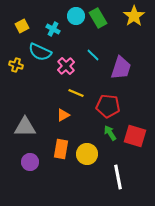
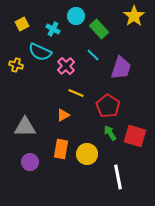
green rectangle: moved 1 px right, 11 px down; rotated 12 degrees counterclockwise
yellow square: moved 2 px up
red pentagon: rotated 25 degrees clockwise
